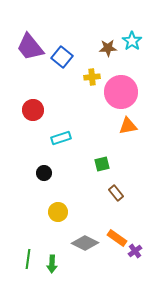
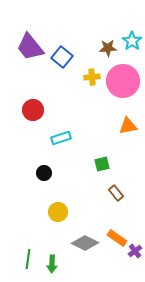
pink circle: moved 2 px right, 11 px up
